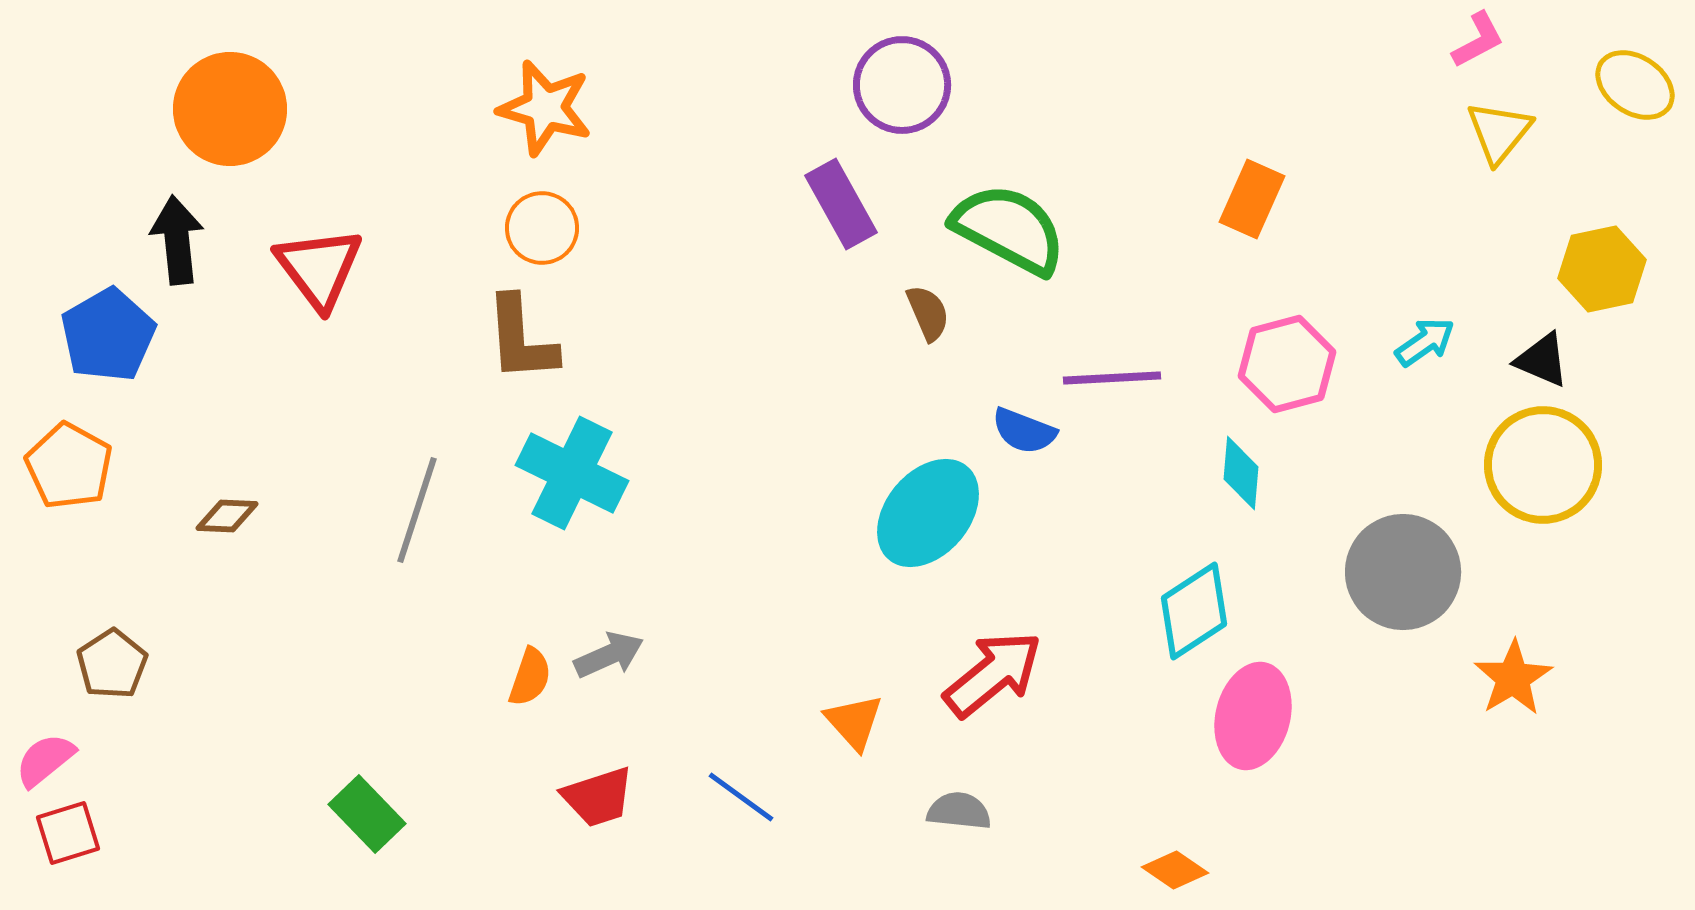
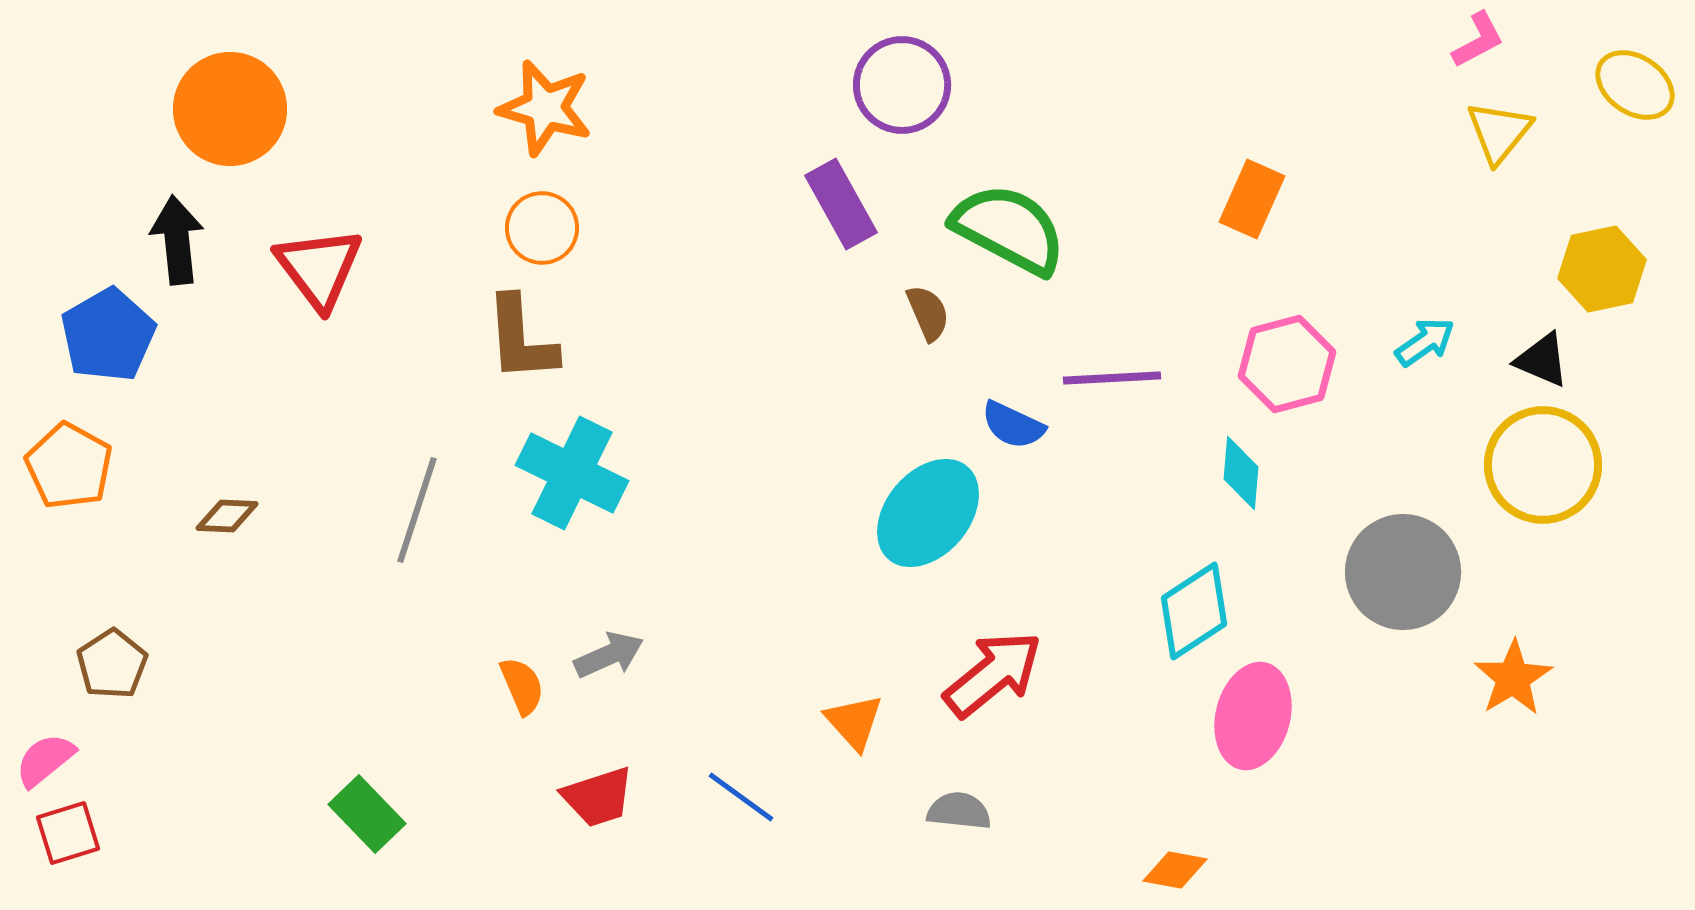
blue semicircle at (1024, 431): moved 11 px left, 6 px up; rotated 4 degrees clockwise
orange semicircle at (530, 677): moved 8 px left, 9 px down; rotated 42 degrees counterclockwise
orange diamond at (1175, 870): rotated 24 degrees counterclockwise
